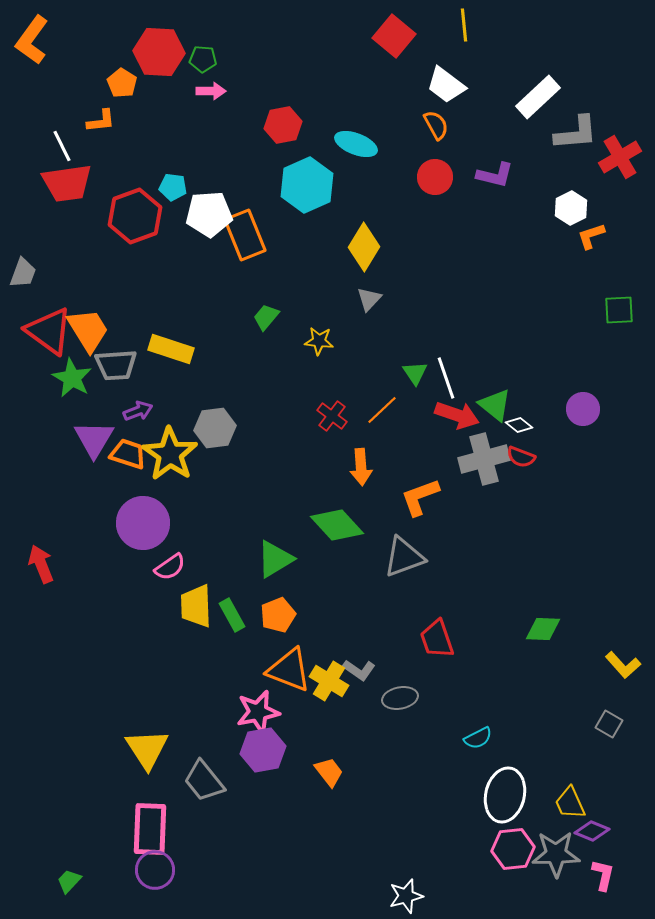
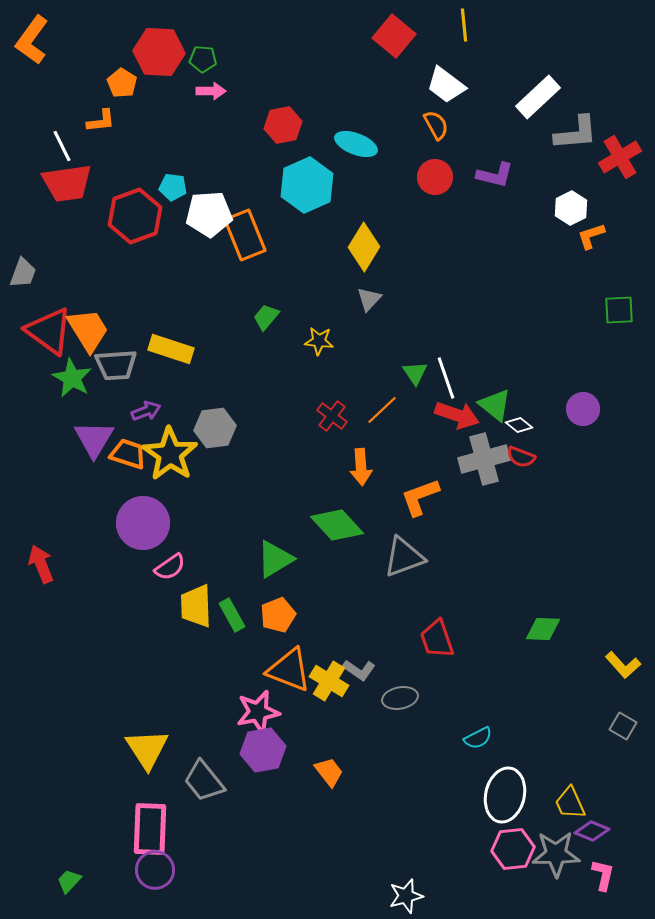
purple arrow at (138, 411): moved 8 px right
gray square at (609, 724): moved 14 px right, 2 px down
